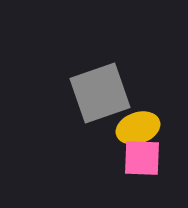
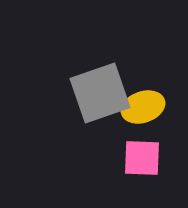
yellow ellipse: moved 5 px right, 21 px up
